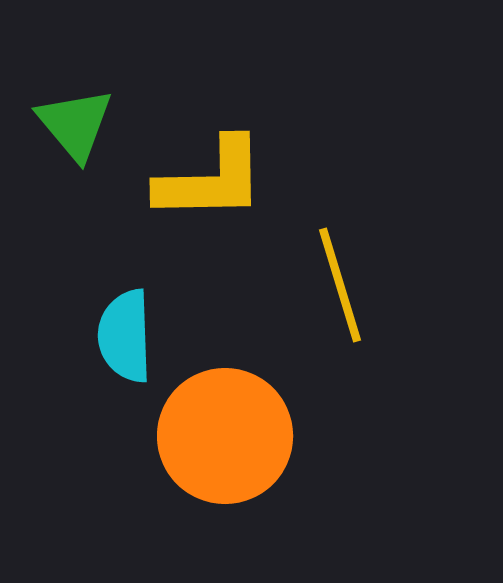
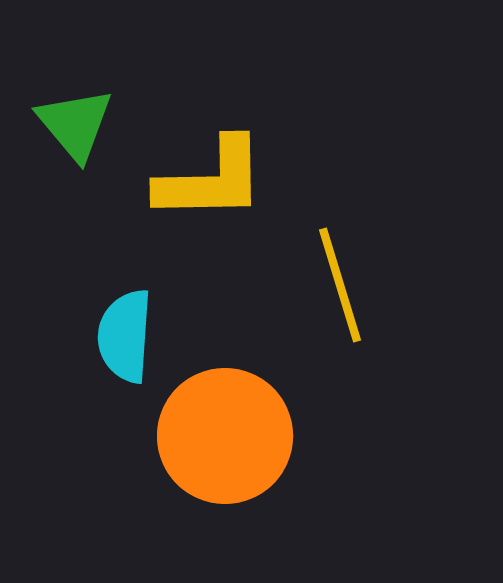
cyan semicircle: rotated 6 degrees clockwise
